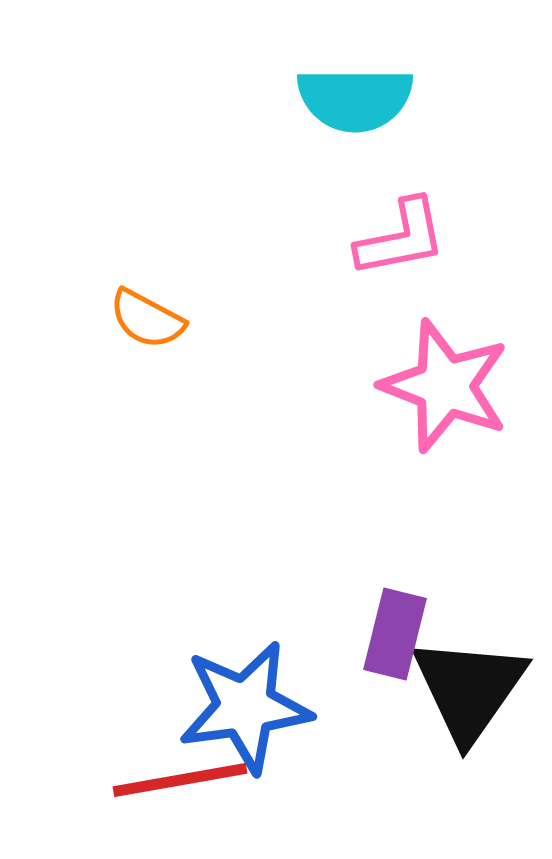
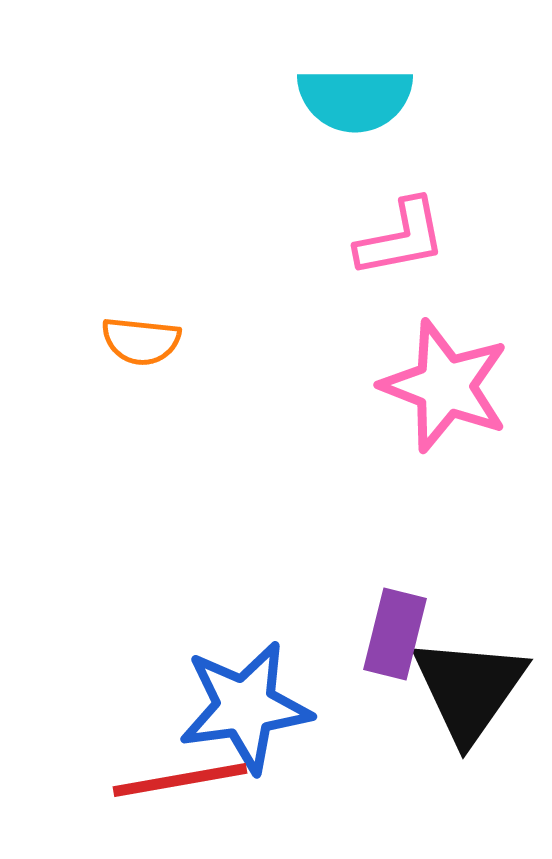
orange semicircle: moved 6 px left, 22 px down; rotated 22 degrees counterclockwise
